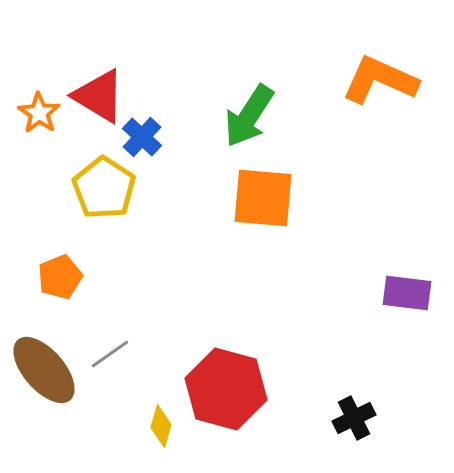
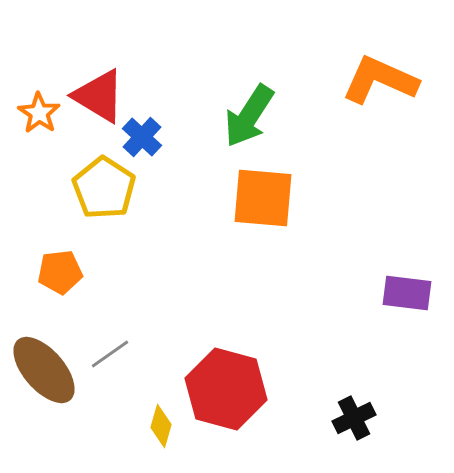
orange pentagon: moved 5 px up; rotated 15 degrees clockwise
